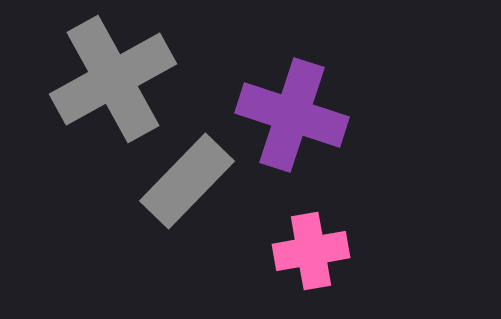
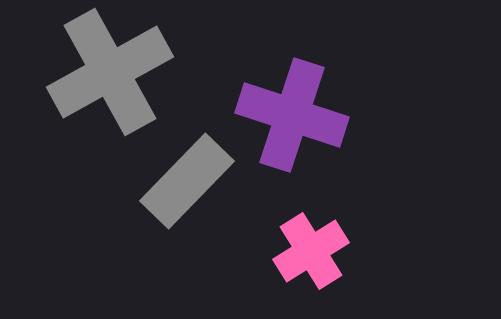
gray cross: moved 3 px left, 7 px up
pink cross: rotated 22 degrees counterclockwise
